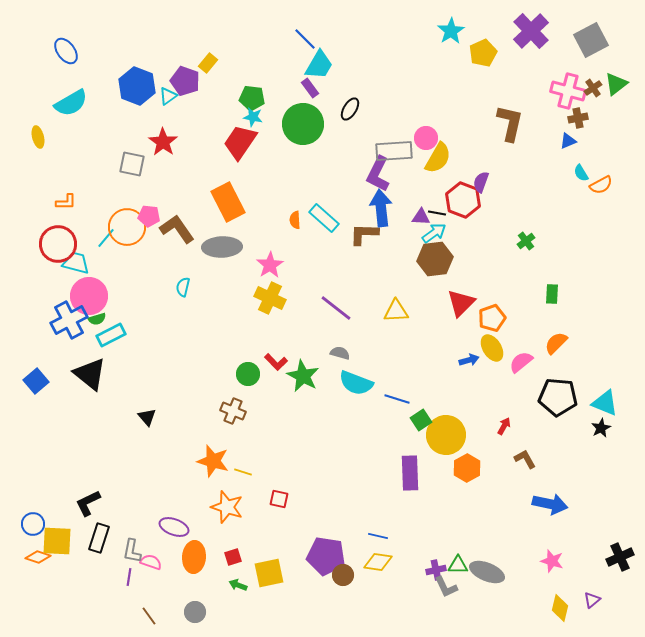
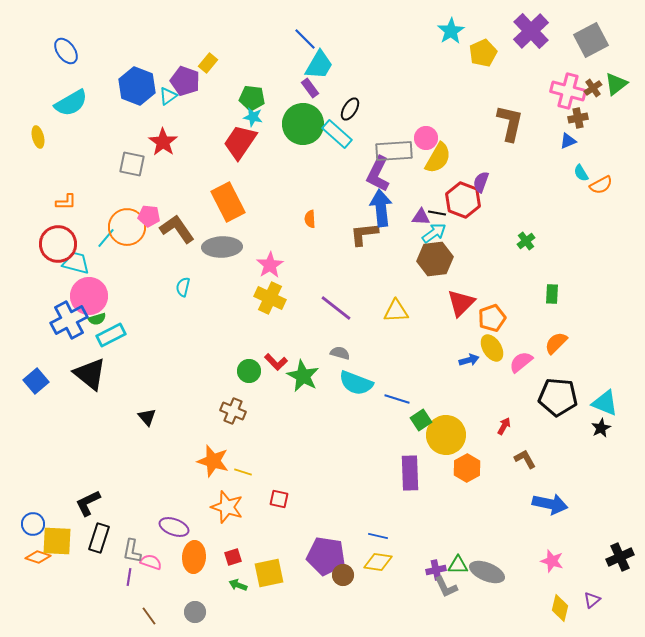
cyan rectangle at (324, 218): moved 13 px right, 84 px up
orange semicircle at (295, 220): moved 15 px right, 1 px up
brown L-shape at (364, 234): rotated 8 degrees counterclockwise
green circle at (248, 374): moved 1 px right, 3 px up
